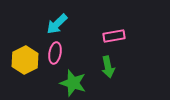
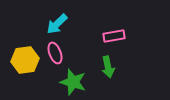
pink ellipse: rotated 30 degrees counterclockwise
yellow hexagon: rotated 20 degrees clockwise
green star: moved 1 px up
